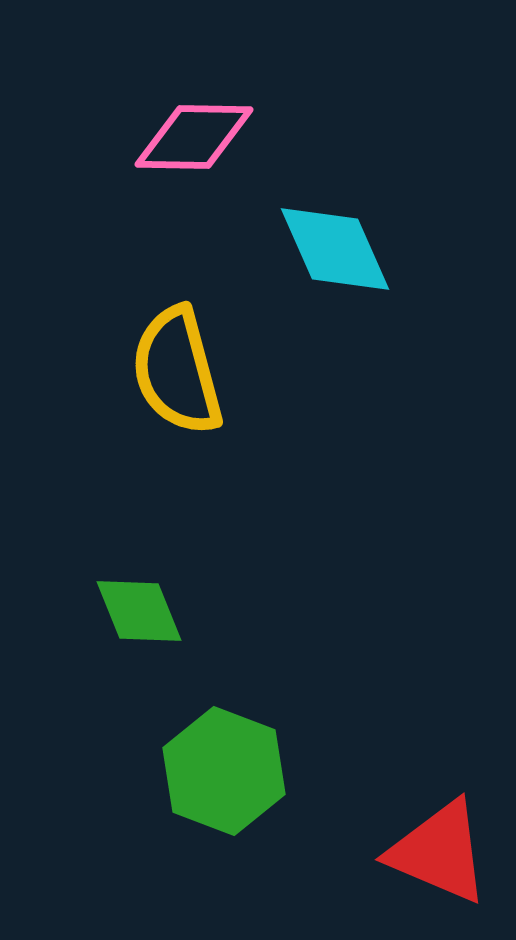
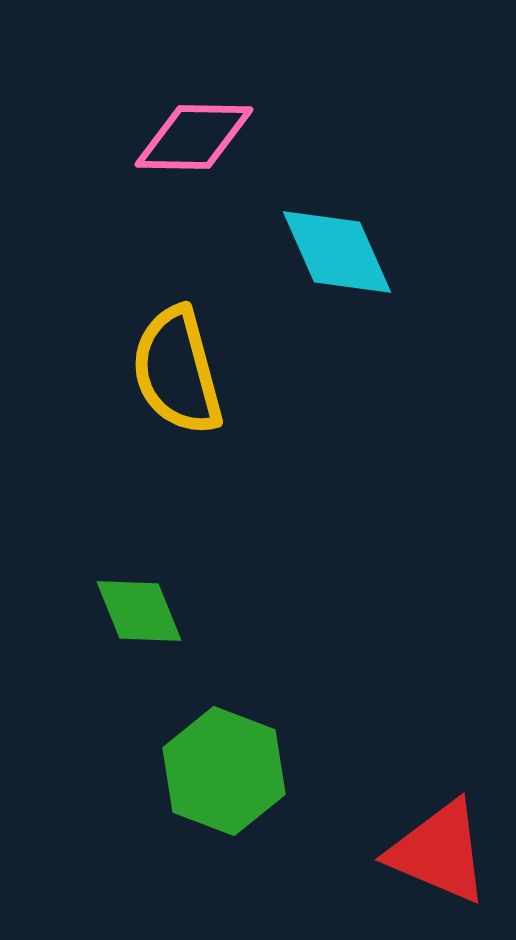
cyan diamond: moved 2 px right, 3 px down
